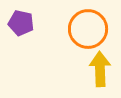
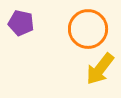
yellow arrow: rotated 140 degrees counterclockwise
